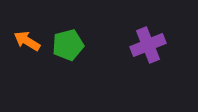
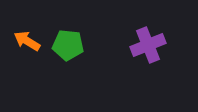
green pentagon: rotated 20 degrees clockwise
